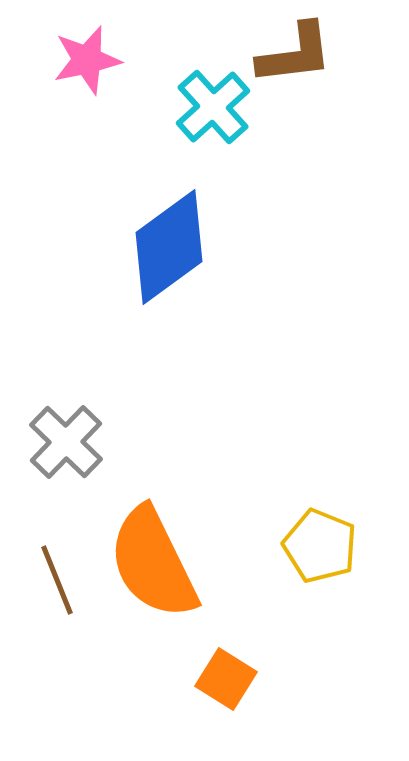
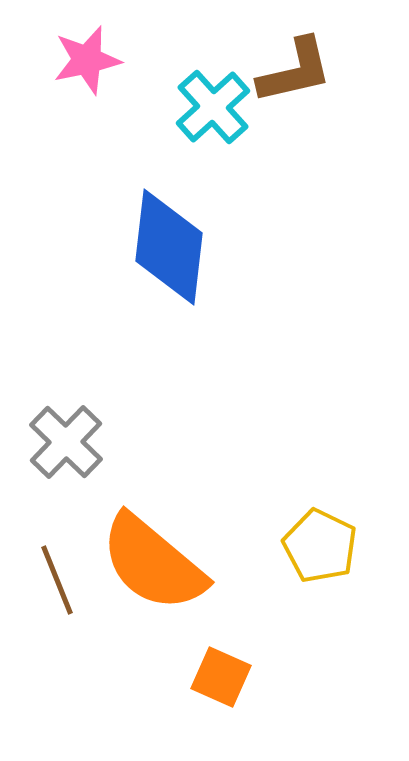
brown L-shape: moved 17 px down; rotated 6 degrees counterclockwise
blue diamond: rotated 47 degrees counterclockwise
yellow pentagon: rotated 4 degrees clockwise
orange semicircle: rotated 24 degrees counterclockwise
orange square: moved 5 px left, 2 px up; rotated 8 degrees counterclockwise
